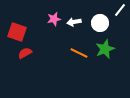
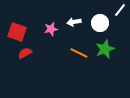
pink star: moved 3 px left, 10 px down
